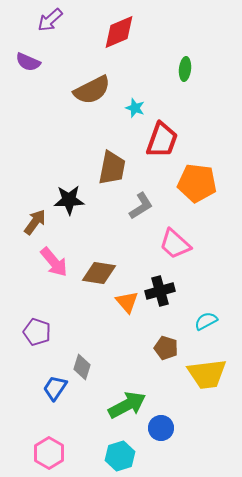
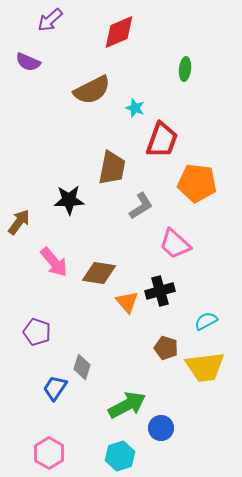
brown arrow: moved 16 px left
yellow trapezoid: moved 2 px left, 7 px up
